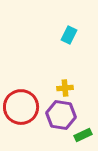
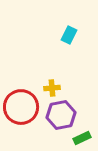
yellow cross: moved 13 px left
purple hexagon: rotated 20 degrees counterclockwise
green rectangle: moved 1 px left, 3 px down
